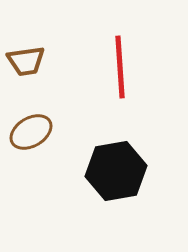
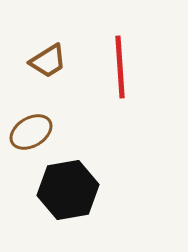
brown trapezoid: moved 22 px right; rotated 24 degrees counterclockwise
black hexagon: moved 48 px left, 19 px down
